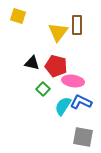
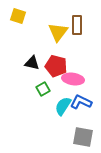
pink ellipse: moved 2 px up
green square: rotated 16 degrees clockwise
